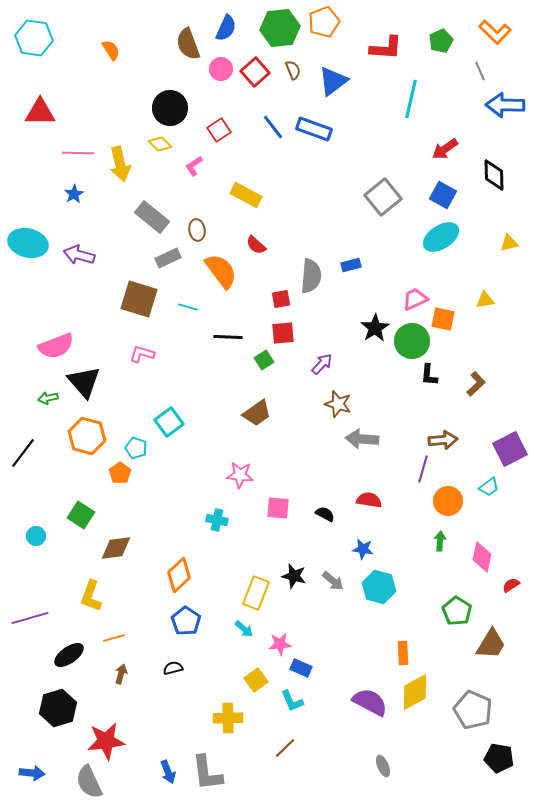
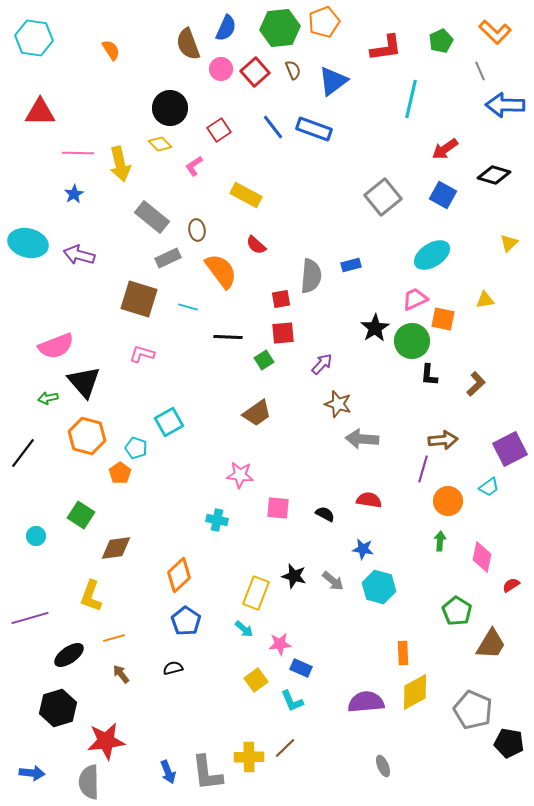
red L-shape at (386, 48): rotated 12 degrees counterclockwise
black diamond at (494, 175): rotated 72 degrees counterclockwise
cyan ellipse at (441, 237): moved 9 px left, 18 px down
yellow triangle at (509, 243): rotated 30 degrees counterclockwise
cyan square at (169, 422): rotated 8 degrees clockwise
brown arrow at (121, 674): rotated 54 degrees counterclockwise
purple semicircle at (370, 702): moved 4 px left; rotated 33 degrees counterclockwise
yellow cross at (228, 718): moved 21 px right, 39 px down
black pentagon at (499, 758): moved 10 px right, 15 px up
gray semicircle at (89, 782): rotated 24 degrees clockwise
